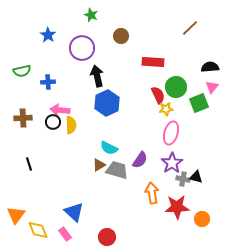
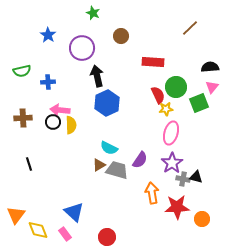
green star: moved 2 px right, 2 px up
